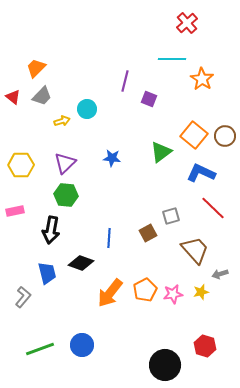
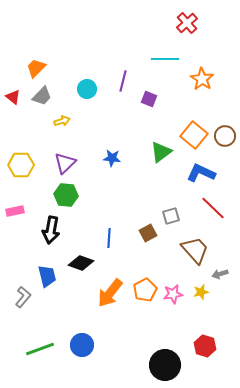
cyan line: moved 7 px left
purple line: moved 2 px left
cyan circle: moved 20 px up
blue trapezoid: moved 3 px down
